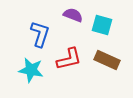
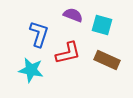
blue L-shape: moved 1 px left
red L-shape: moved 1 px left, 6 px up
